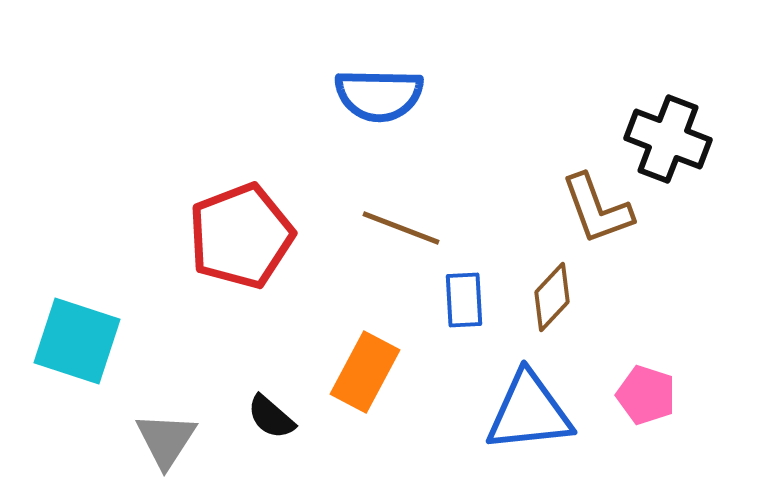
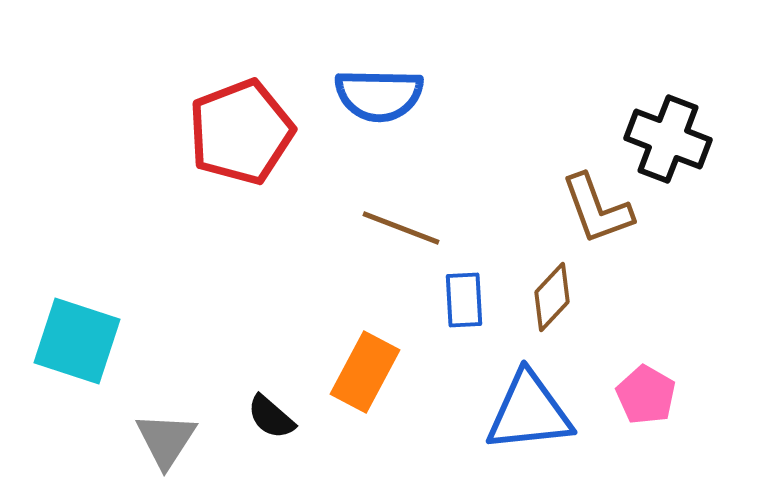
red pentagon: moved 104 px up
pink pentagon: rotated 12 degrees clockwise
